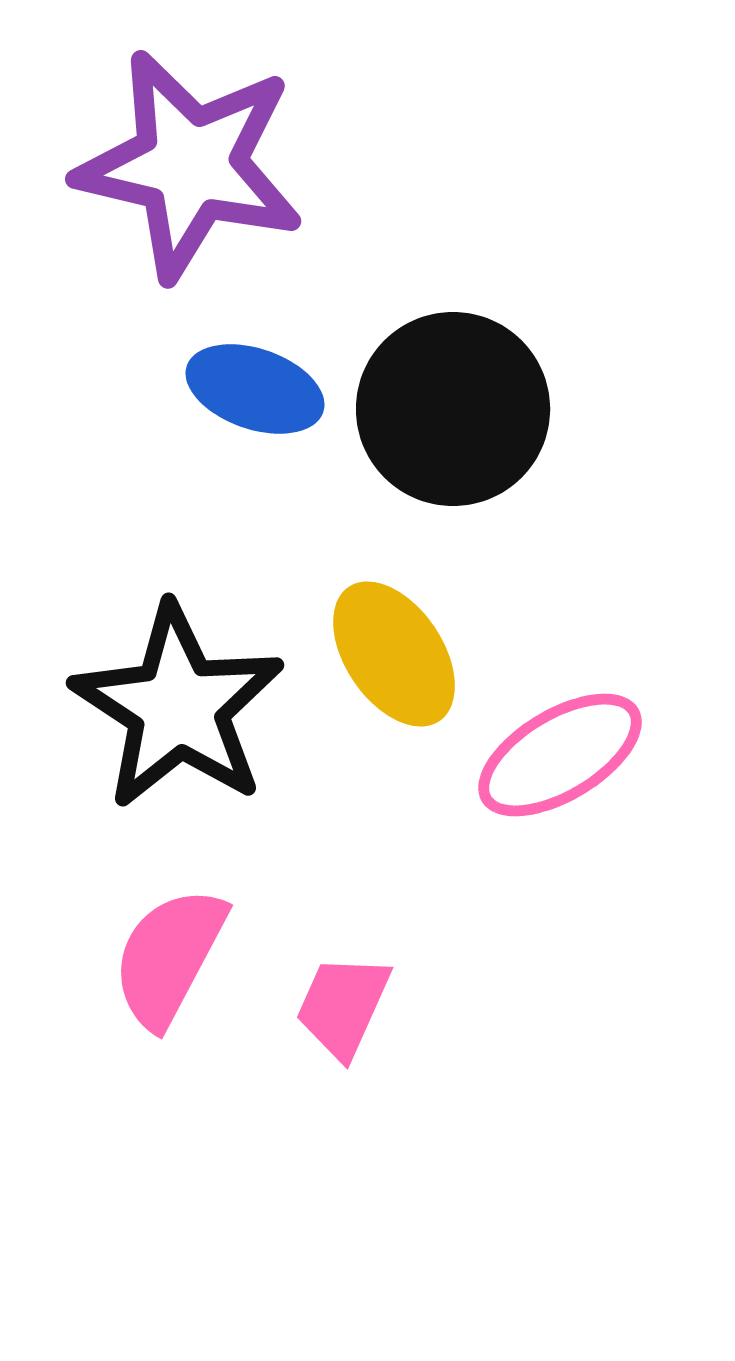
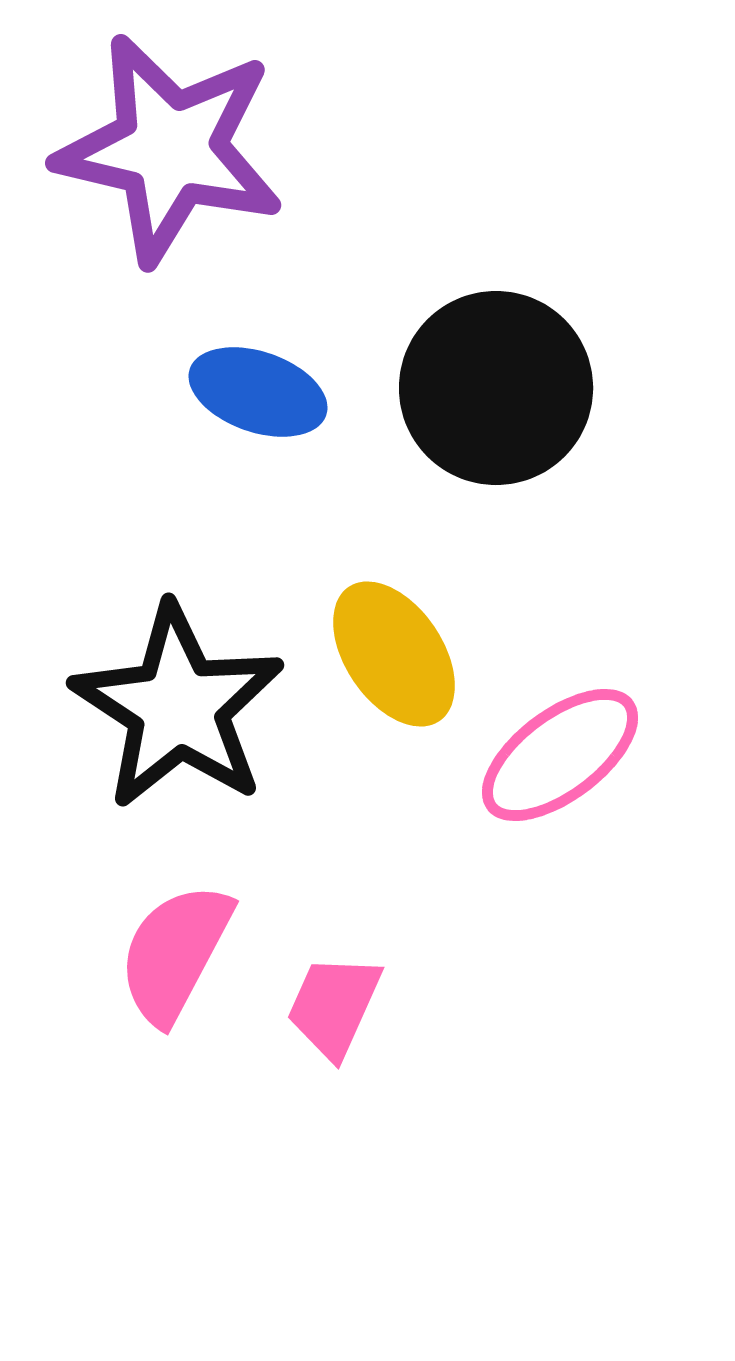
purple star: moved 20 px left, 16 px up
blue ellipse: moved 3 px right, 3 px down
black circle: moved 43 px right, 21 px up
pink ellipse: rotated 6 degrees counterclockwise
pink semicircle: moved 6 px right, 4 px up
pink trapezoid: moved 9 px left
